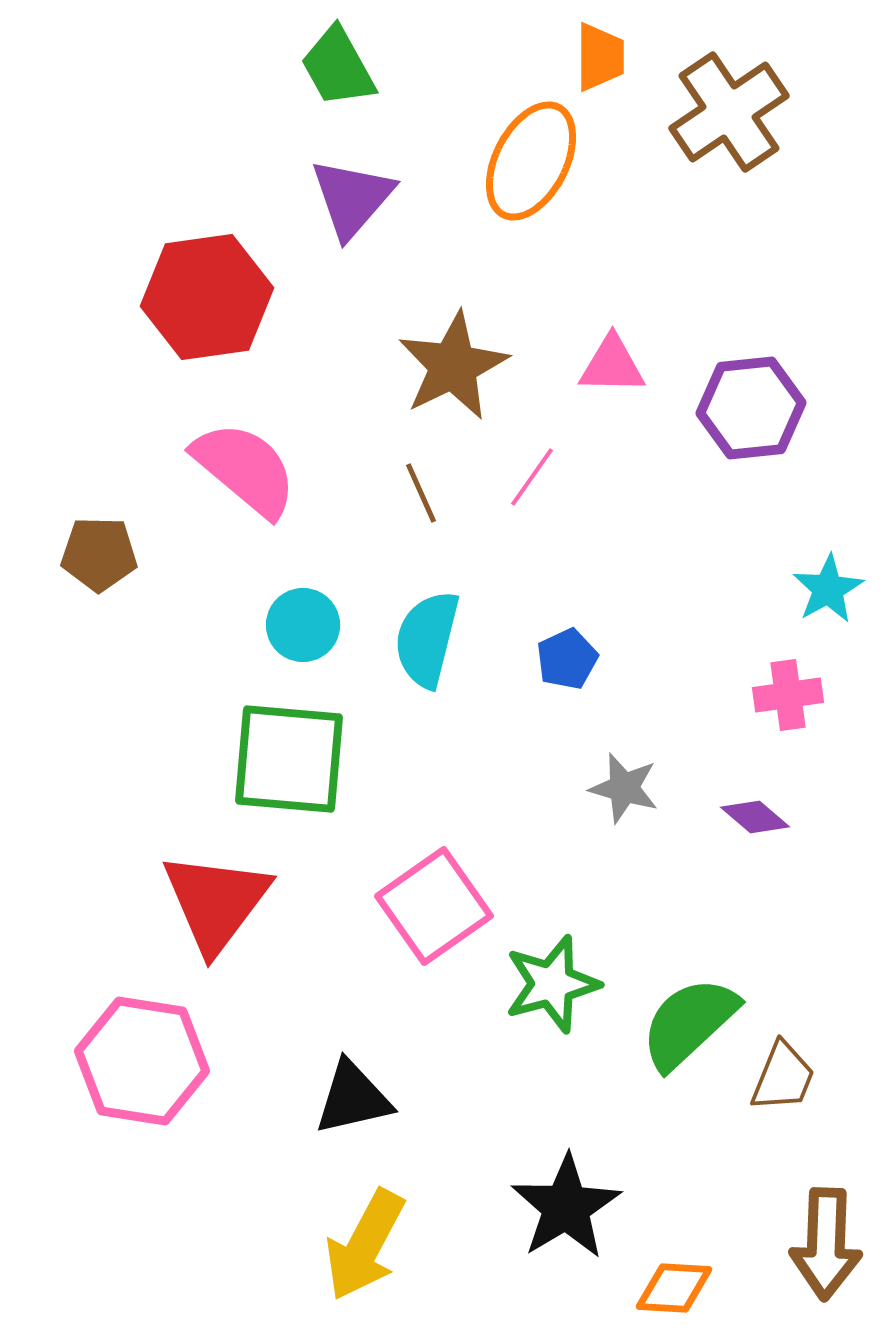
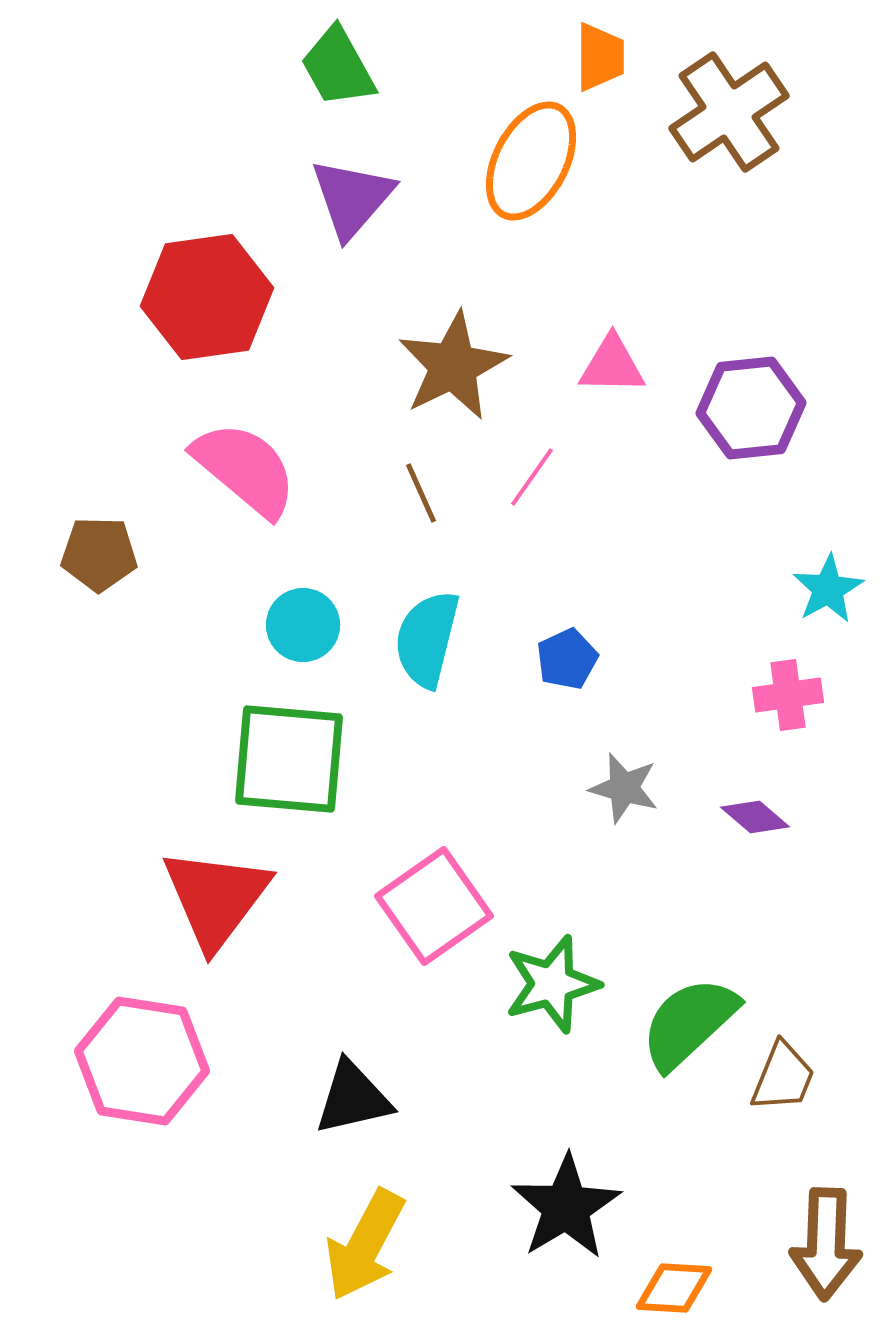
red triangle: moved 4 px up
